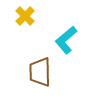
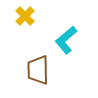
brown trapezoid: moved 2 px left, 2 px up
